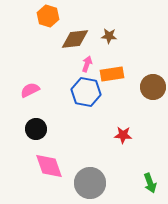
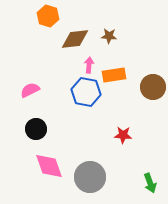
pink arrow: moved 2 px right, 1 px down; rotated 14 degrees counterclockwise
orange rectangle: moved 2 px right, 1 px down
gray circle: moved 6 px up
